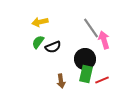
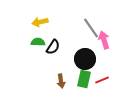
green semicircle: rotated 56 degrees clockwise
black semicircle: rotated 35 degrees counterclockwise
green rectangle: moved 2 px left, 5 px down
